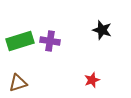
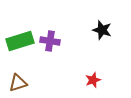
red star: moved 1 px right
